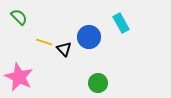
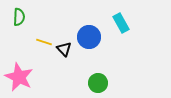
green semicircle: rotated 48 degrees clockwise
